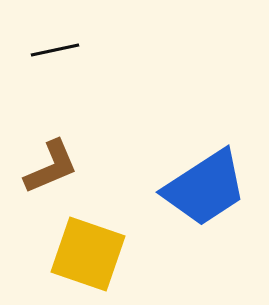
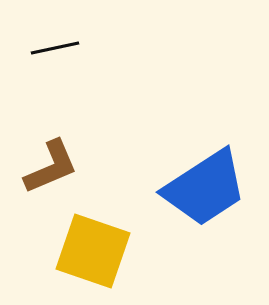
black line: moved 2 px up
yellow square: moved 5 px right, 3 px up
